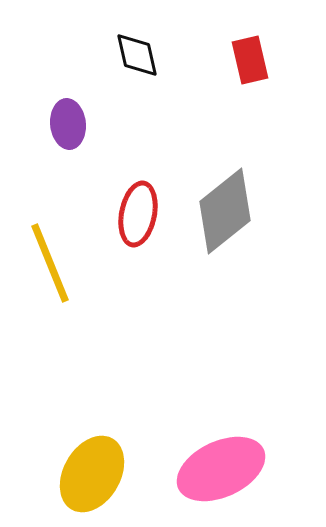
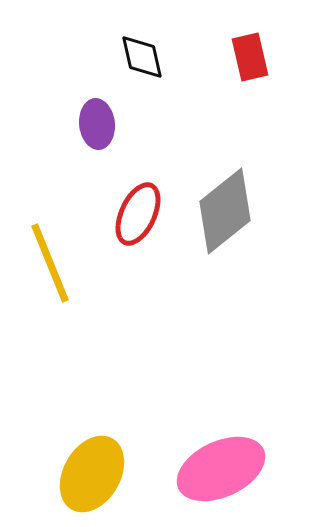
black diamond: moved 5 px right, 2 px down
red rectangle: moved 3 px up
purple ellipse: moved 29 px right
red ellipse: rotated 14 degrees clockwise
